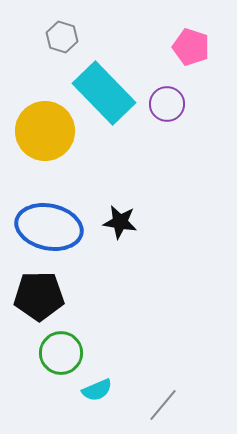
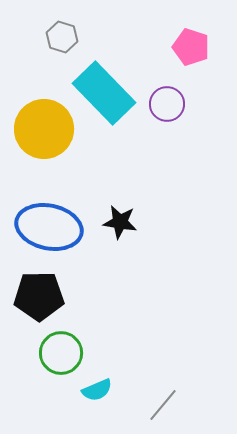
yellow circle: moved 1 px left, 2 px up
